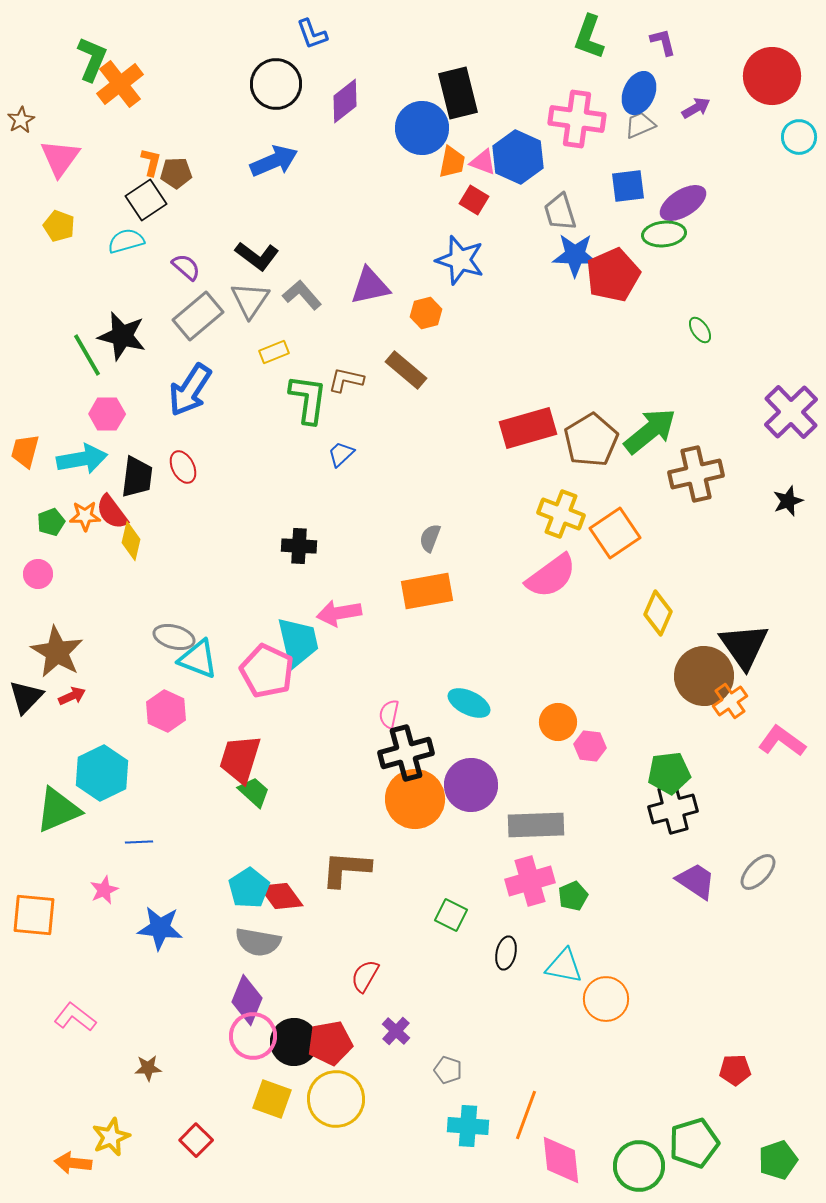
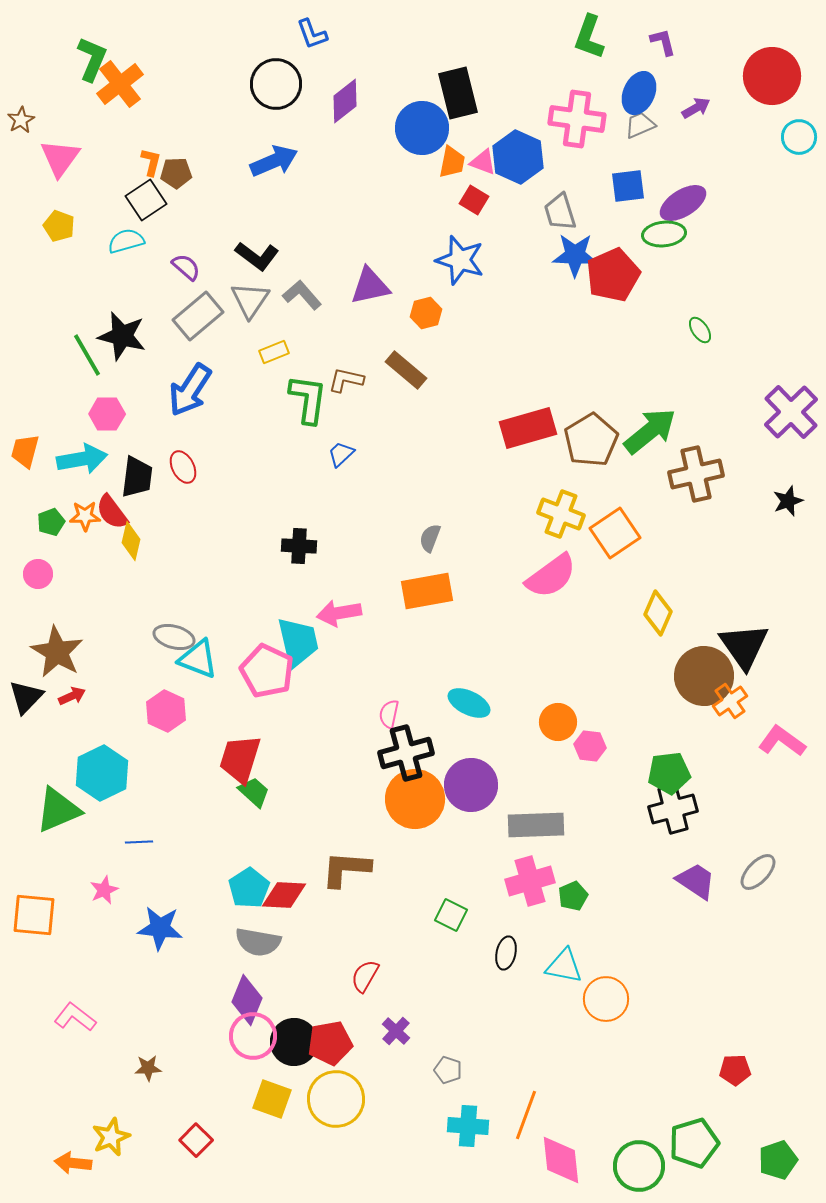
red diamond at (281, 896): moved 3 px right, 1 px up; rotated 51 degrees counterclockwise
